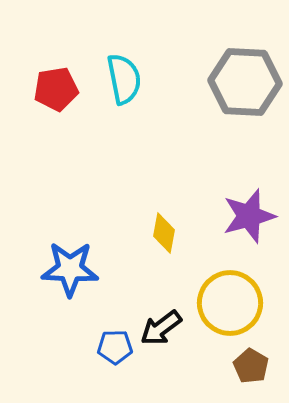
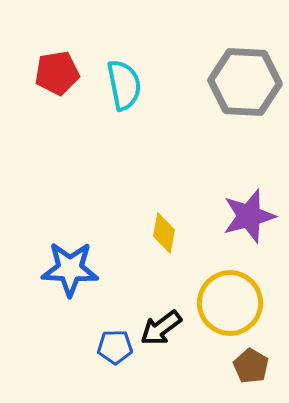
cyan semicircle: moved 6 px down
red pentagon: moved 1 px right, 16 px up
